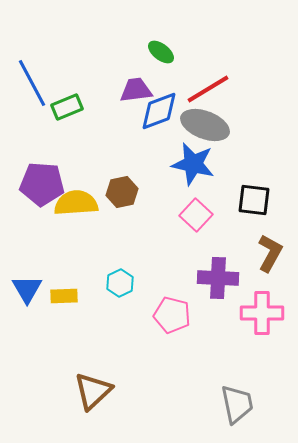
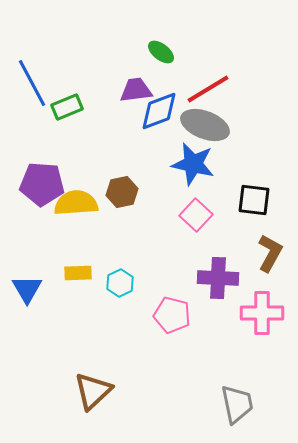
yellow rectangle: moved 14 px right, 23 px up
